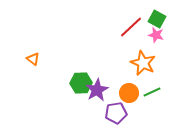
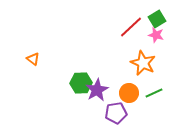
green square: rotated 30 degrees clockwise
green line: moved 2 px right, 1 px down
